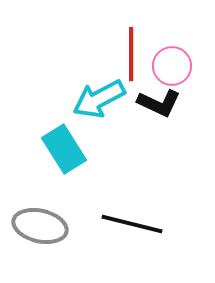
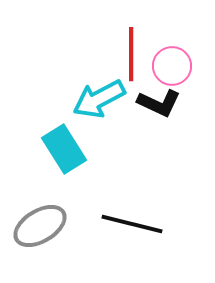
gray ellipse: rotated 44 degrees counterclockwise
